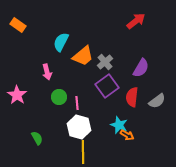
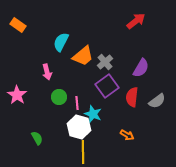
cyan star: moved 26 px left, 11 px up
